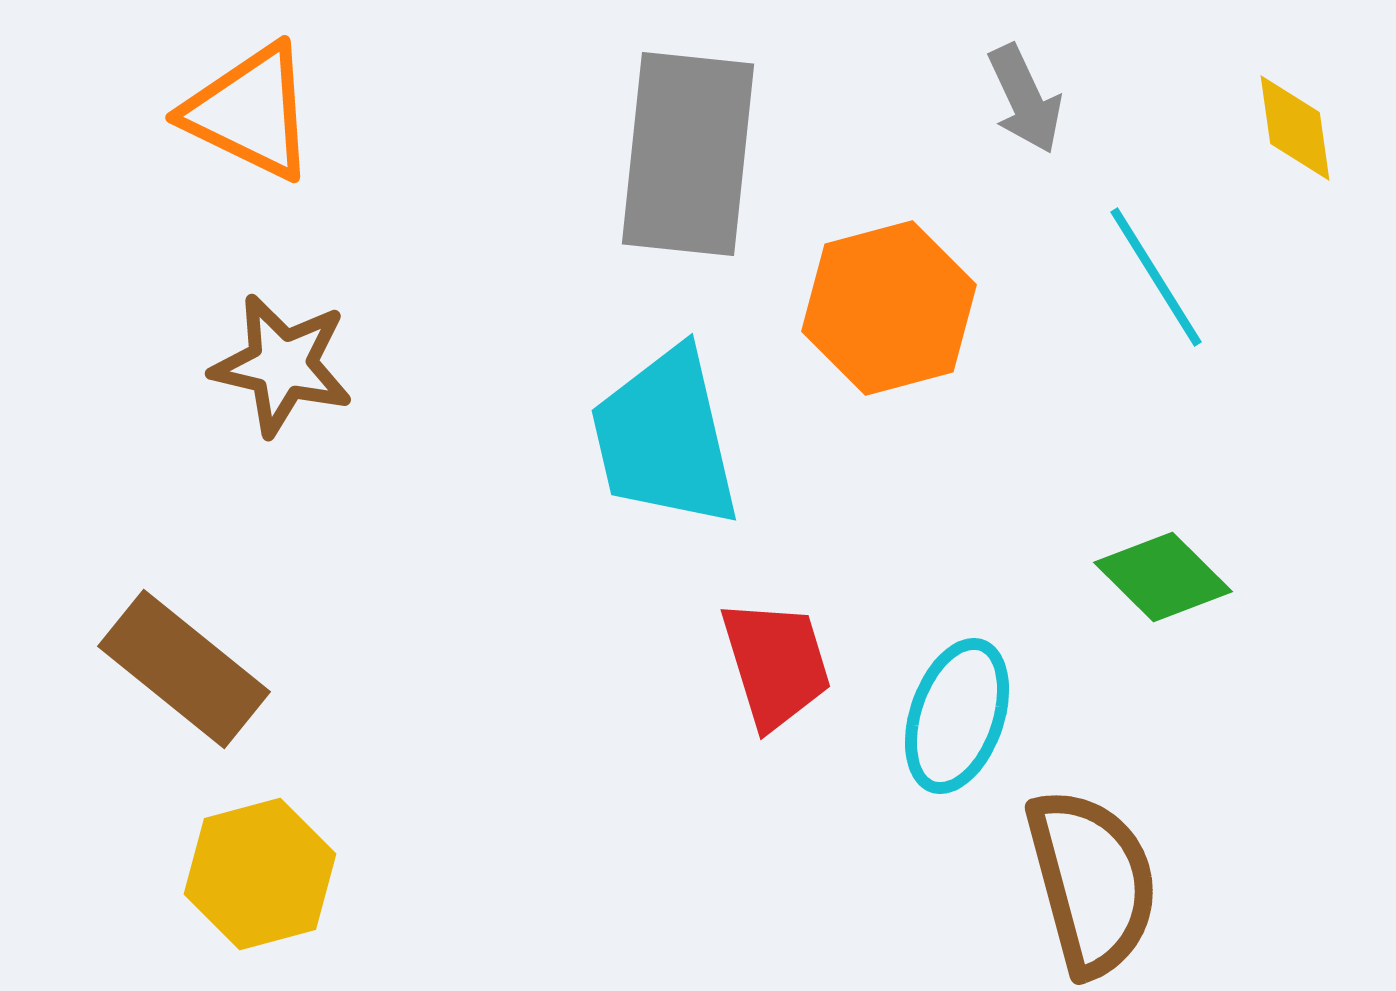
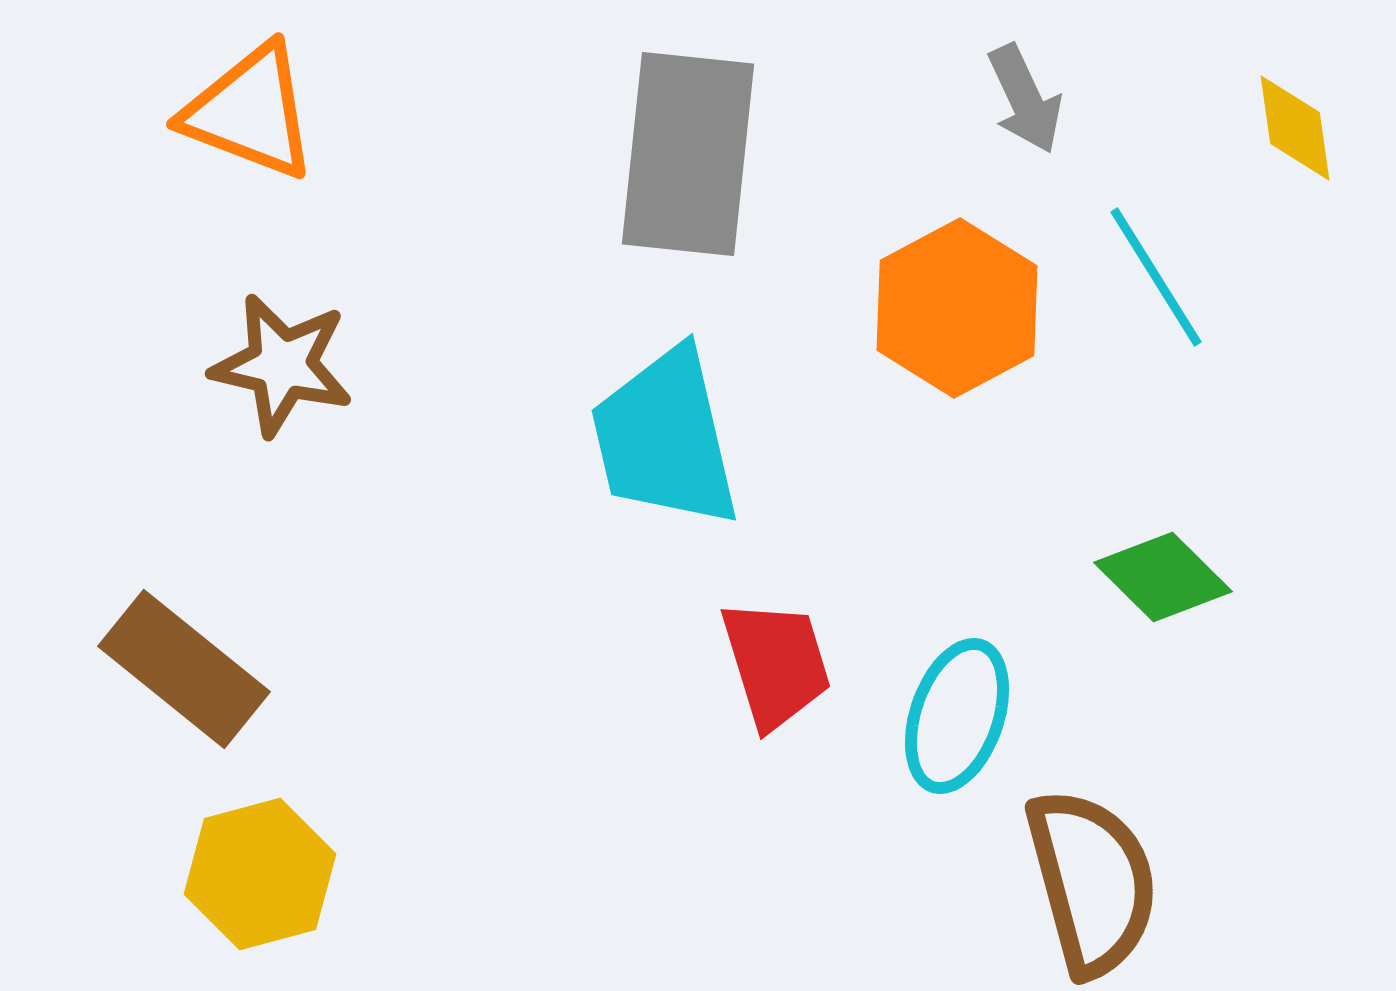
orange triangle: rotated 5 degrees counterclockwise
orange hexagon: moved 68 px right; rotated 13 degrees counterclockwise
